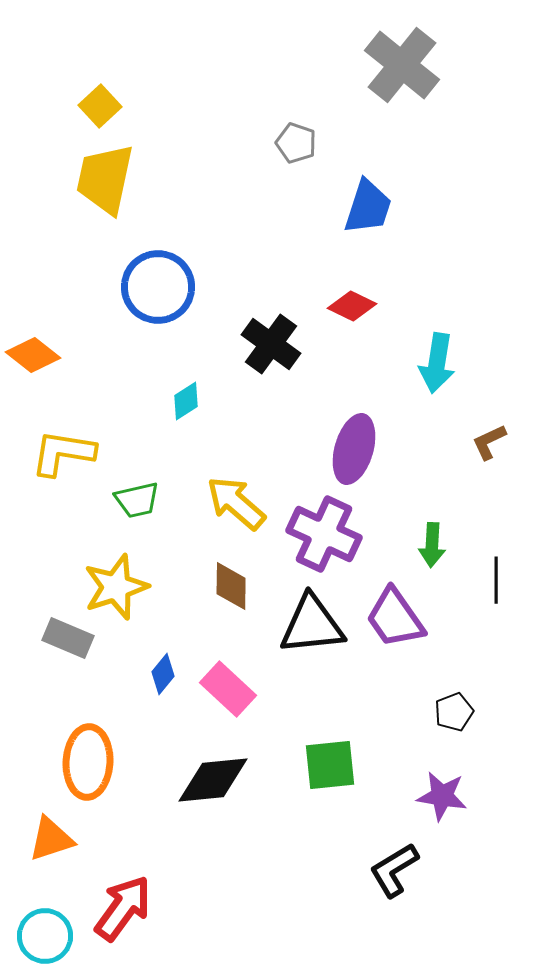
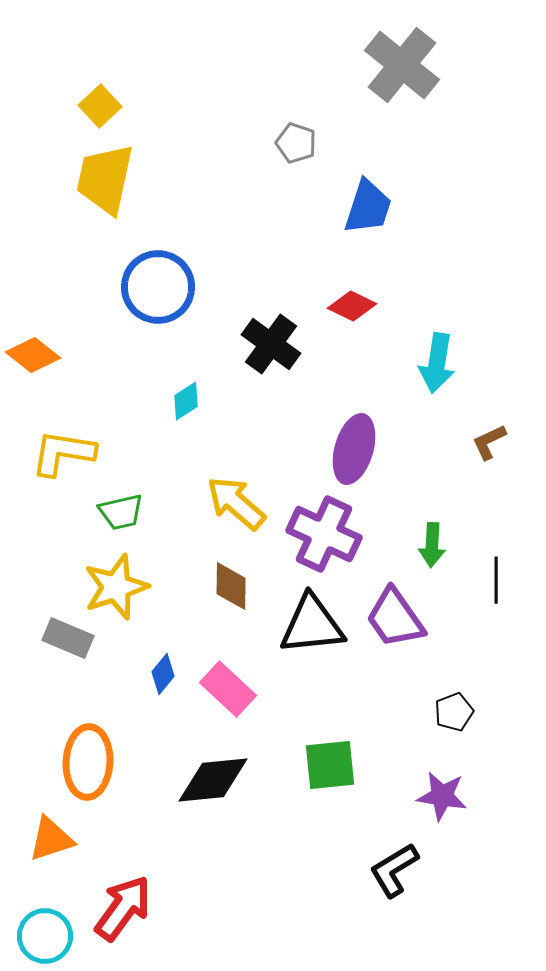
green trapezoid: moved 16 px left, 12 px down
